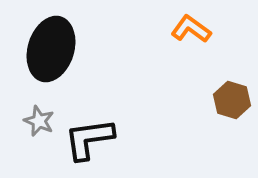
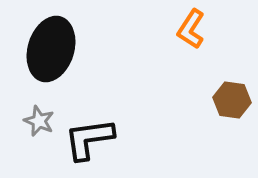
orange L-shape: rotated 93 degrees counterclockwise
brown hexagon: rotated 9 degrees counterclockwise
